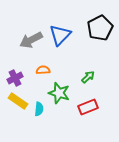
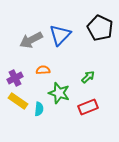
black pentagon: rotated 20 degrees counterclockwise
